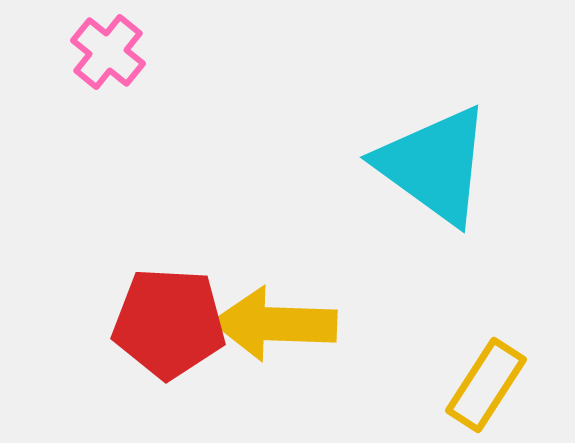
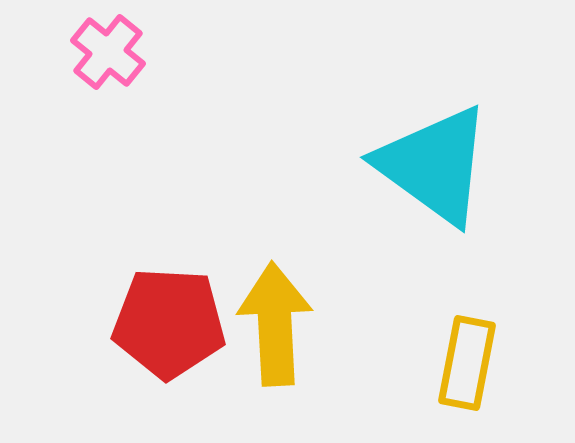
yellow arrow: rotated 85 degrees clockwise
yellow rectangle: moved 19 px left, 22 px up; rotated 22 degrees counterclockwise
